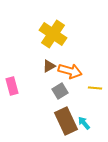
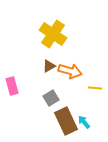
gray square: moved 9 px left, 7 px down
cyan arrow: moved 1 px up
